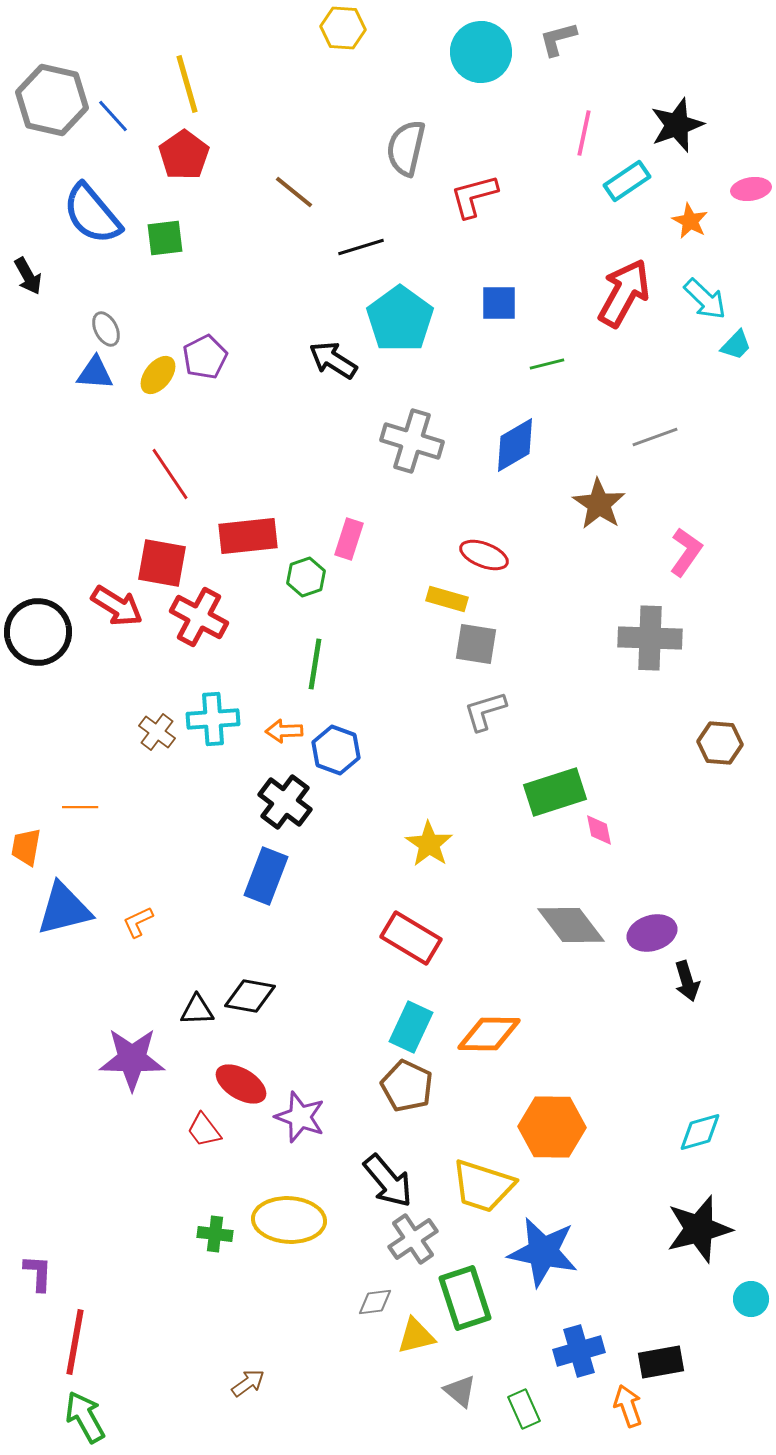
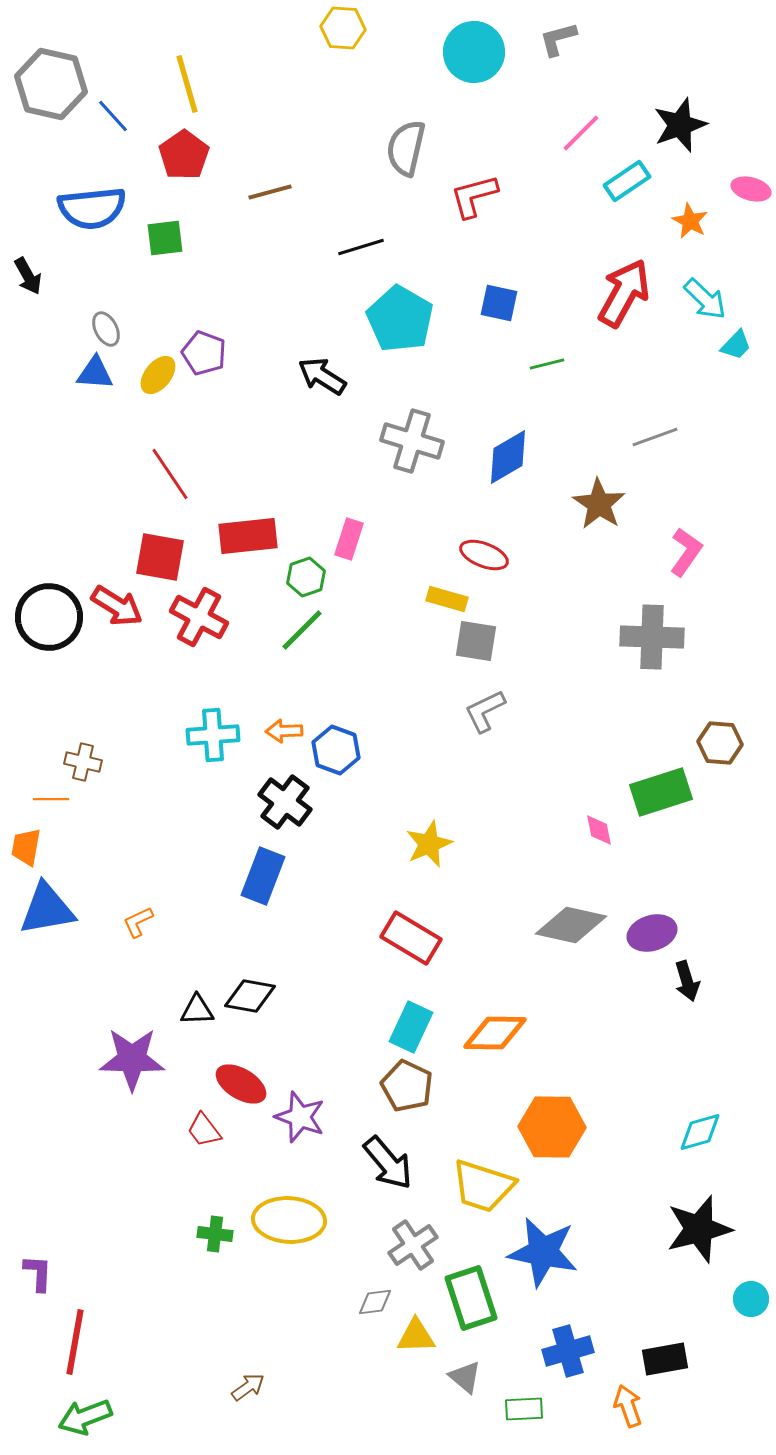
cyan circle at (481, 52): moved 7 px left
gray hexagon at (52, 100): moved 1 px left, 16 px up
black star at (677, 125): moved 3 px right
pink line at (584, 133): moved 3 px left; rotated 33 degrees clockwise
pink ellipse at (751, 189): rotated 24 degrees clockwise
brown line at (294, 192): moved 24 px left; rotated 54 degrees counterclockwise
blue semicircle at (92, 214): moved 6 px up; rotated 56 degrees counterclockwise
blue square at (499, 303): rotated 12 degrees clockwise
cyan pentagon at (400, 319): rotated 6 degrees counterclockwise
purple pentagon at (205, 357): moved 1 px left, 4 px up; rotated 24 degrees counterclockwise
black arrow at (333, 360): moved 11 px left, 16 px down
blue diamond at (515, 445): moved 7 px left, 12 px down
red square at (162, 563): moved 2 px left, 6 px up
black circle at (38, 632): moved 11 px right, 15 px up
gray cross at (650, 638): moved 2 px right, 1 px up
gray square at (476, 644): moved 3 px up
green line at (315, 664): moved 13 px left, 34 px up; rotated 36 degrees clockwise
gray L-shape at (485, 711): rotated 9 degrees counterclockwise
cyan cross at (213, 719): moved 16 px down
brown cross at (157, 732): moved 74 px left, 30 px down; rotated 24 degrees counterclockwise
green rectangle at (555, 792): moved 106 px right
orange line at (80, 807): moved 29 px left, 8 px up
yellow star at (429, 844): rotated 15 degrees clockwise
blue rectangle at (266, 876): moved 3 px left
blue triangle at (64, 909): moved 17 px left; rotated 4 degrees clockwise
gray diamond at (571, 925): rotated 40 degrees counterclockwise
orange diamond at (489, 1034): moved 6 px right, 1 px up
black arrow at (388, 1181): moved 18 px up
gray cross at (413, 1239): moved 6 px down
green rectangle at (465, 1298): moved 6 px right
yellow triangle at (416, 1336): rotated 12 degrees clockwise
blue cross at (579, 1351): moved 11 px left
black rectangle at (661, 1362): moved 4 px right, 3 px up
brown arrow at (248, 1383): moved 4 px down
gray triangle at (460, 1391): moved 5 px right, 14 px up
green rectangle at (524, 1409): rotated 69 degrees counterclockwise
green arrow at (85, 1417): rotated 82 degrees counterclockwise
